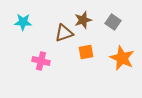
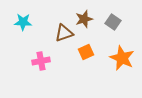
brown star: moved 1 px right, 1 px up
orange square: rotated 14 degrees counterclockwise
pink cross: rotated 24 degrees counterclockwise
